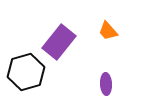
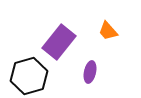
black hexagon: moved 3 px right, 4 px down
purple ellipse: moved 16 px left, 12 px up; rotated 15 degrees clockwise
